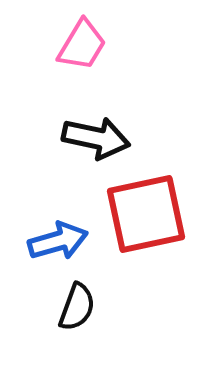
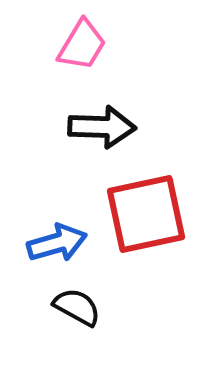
black arrow: moved 6 px right, 11 px up; rotated 10 degrees counterclockwise
blue arrow: moved 1 px left, 2 px down
black semicircle: rotated 81 degrees counterclockwise
